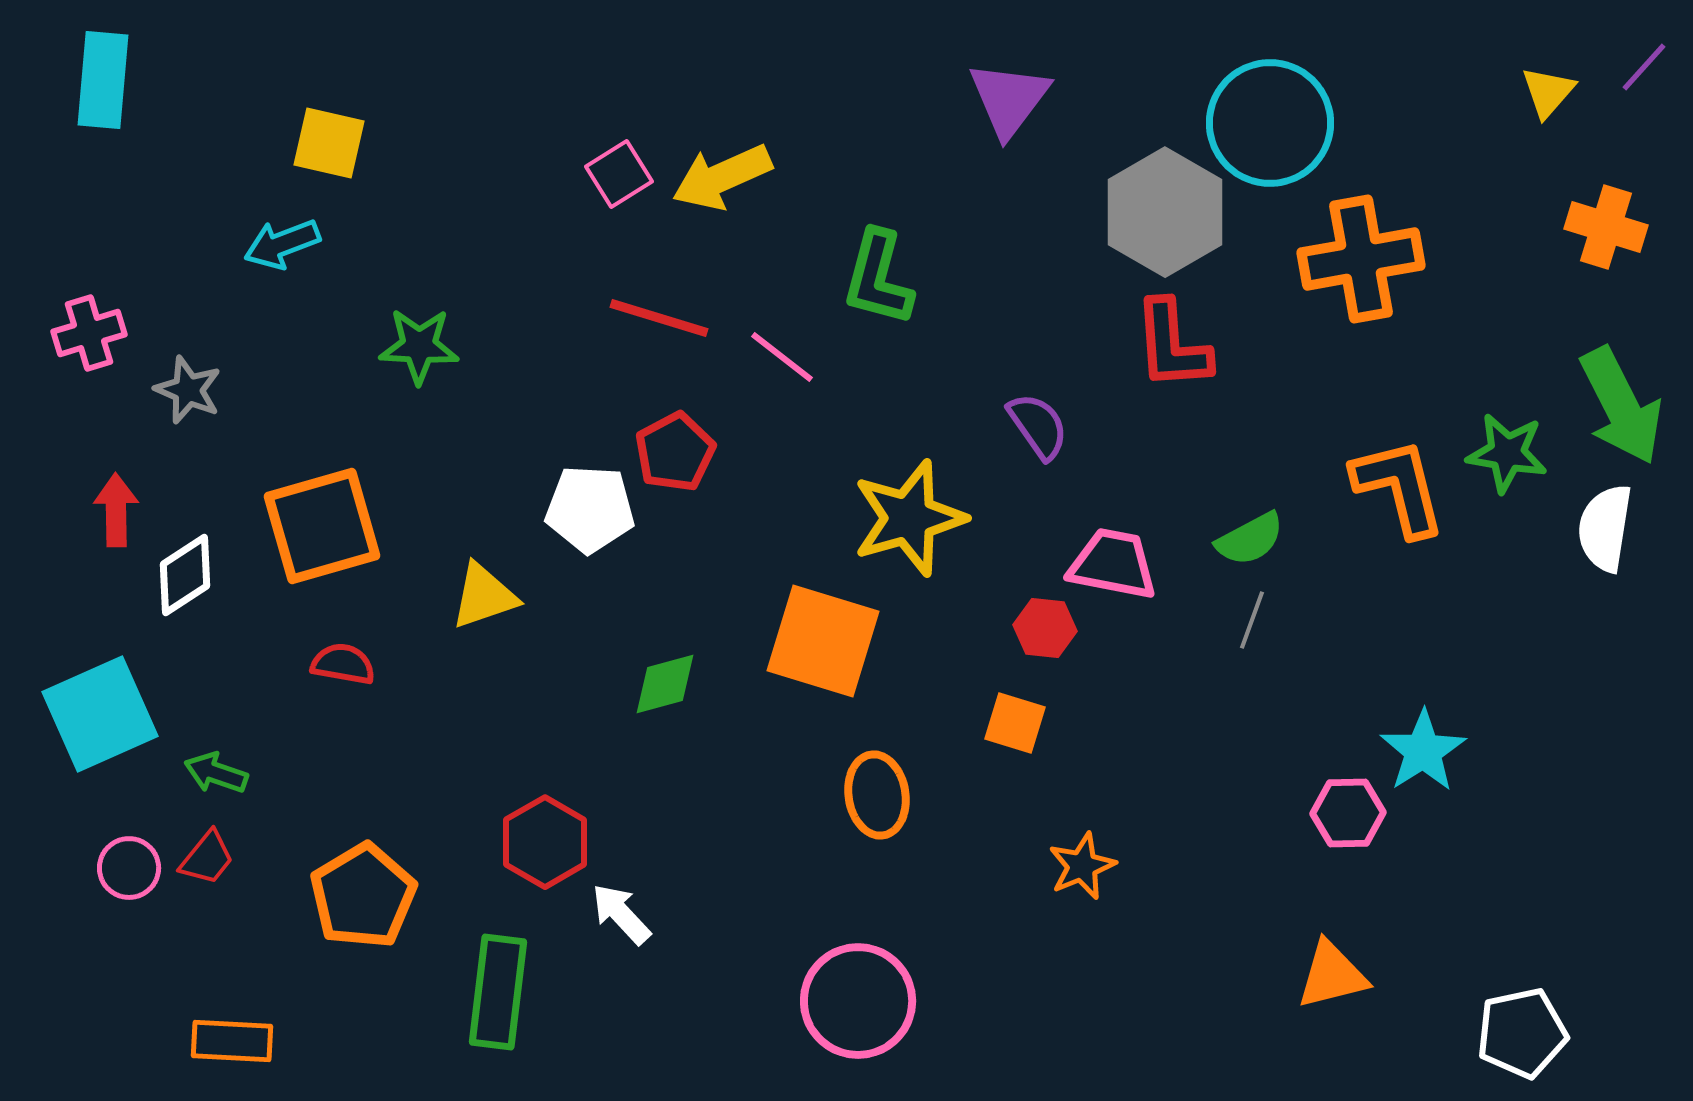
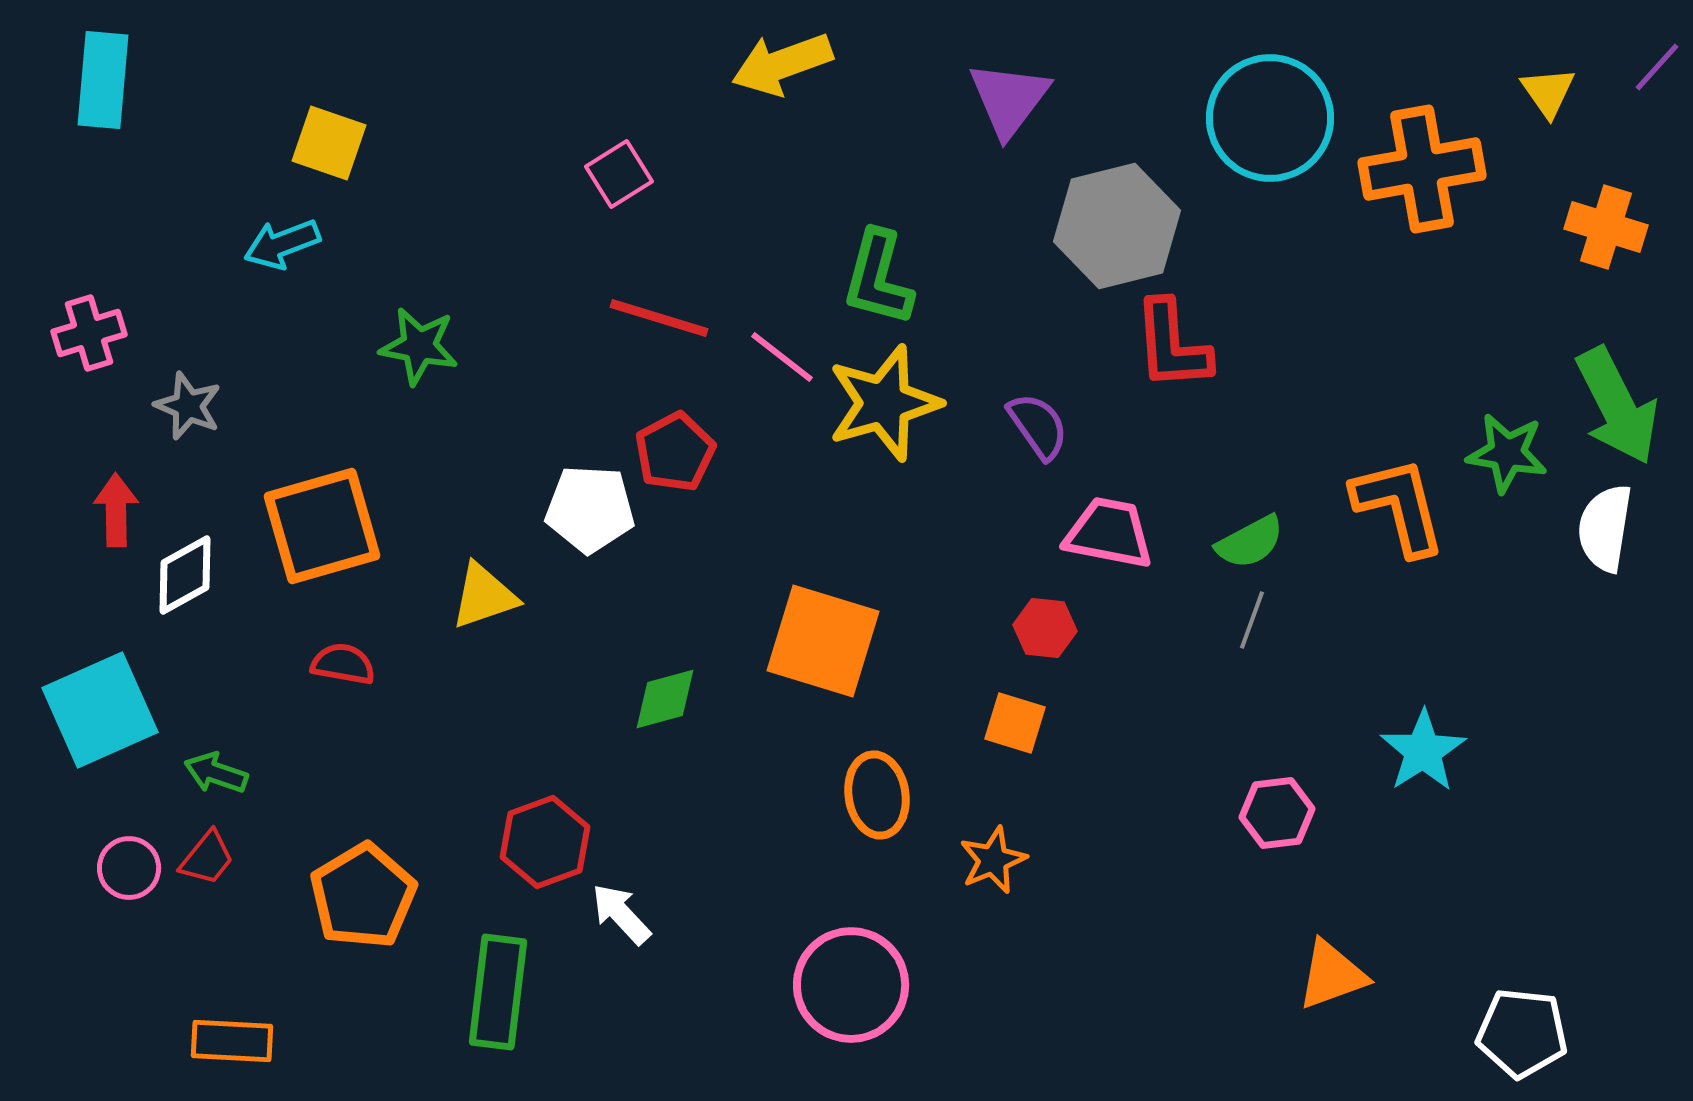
purple line at (1644, 67): moved 13 px right
yellow triangle at (1548, 92): rotated 16 degrees counterclockwise
cyan circle at (1270, 123): moved 5 px up
yellow square at (329, 143): rotated 6 degrees clockwise
yellow arrow at (722, 177): moved 60 px right, 113 px up; rotated 4 degrees clockwise
gray hexagon at (1165, 212): moved 48 px left, 14 px down; rotated 16 degrees clockwise
orange cross at (1361, 259): moved 61 px right, 90 px up
green star at (419, 346): rotated 8 degrees clockwise
gray star at (188, 390): moved 16 px down
green arrow at (1621, 406): moved 4 px left
orange L-shape at (1399, 487): moved 19 px down
yellow star at (909, 518): moved 25 px left, 115 px up
green semicircle at (1250, 539): moved 3 px down
pink trapezoid at (1113, 564): moved 4 px left, 31 px up
white diamond at (185, 575): rotated 4 degrees clockwise
green diamond at (665, 684): moved 15 px down
cyan square at (100, 714): moved 4 px up
pink hexagon at (1348, 813): moved 71 px left; rotated 6 degrees counterclockwise
red hexagon at (545, 842): rotated 10 degrees clockwise
orange star at (1082, 866): moved 89 px left, 6 px up
orange triangle at (1332, 975): rotated 6 degrees counterclockwise
pink circle at (858, 1001): moved 7 px left, 16 px up
white pentagon at (1522, 1033): rotated 18 degrees clockwise
